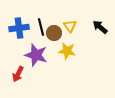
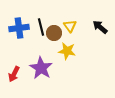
purple star: moved 5 px right, 13 px down; rotated 15 degrees clockwise
red arrow: moved 4 px left
